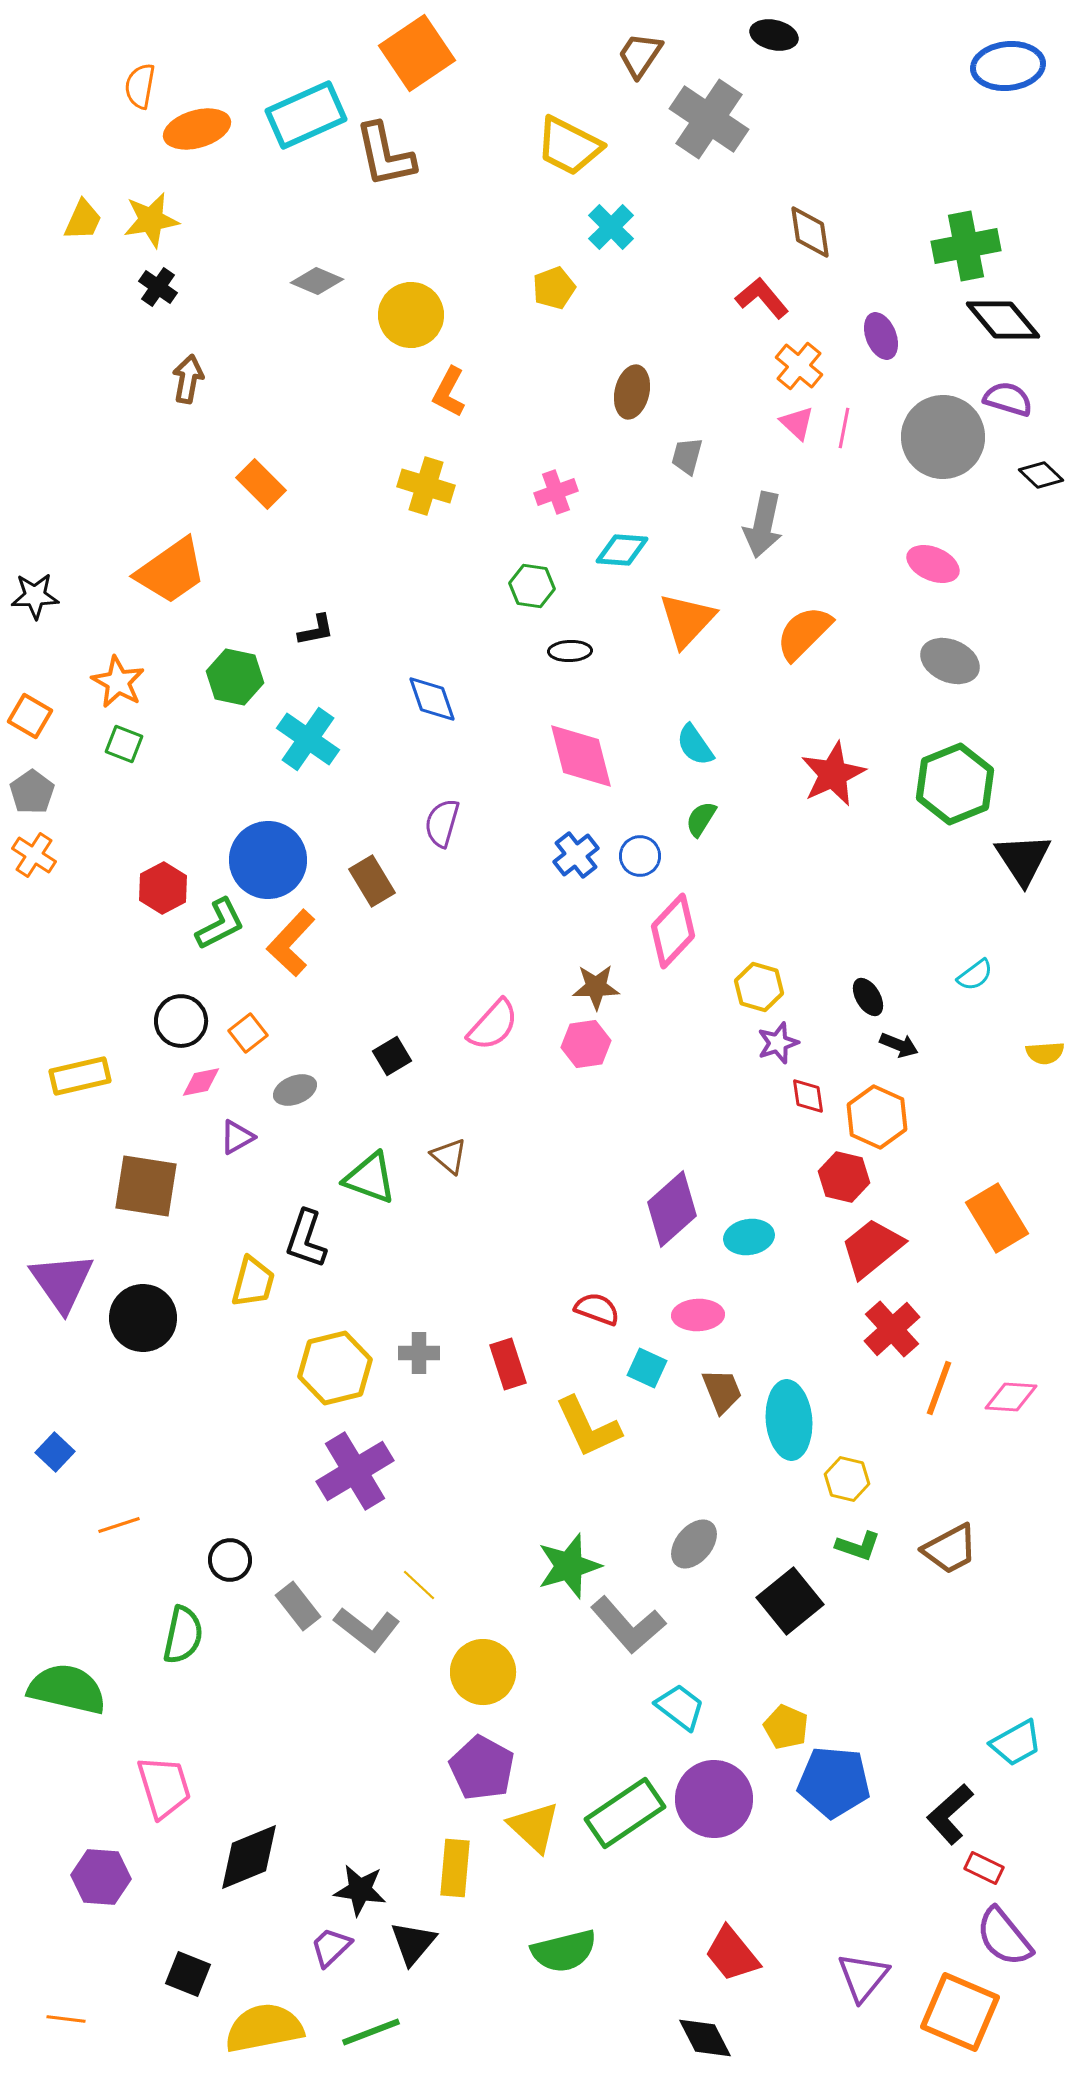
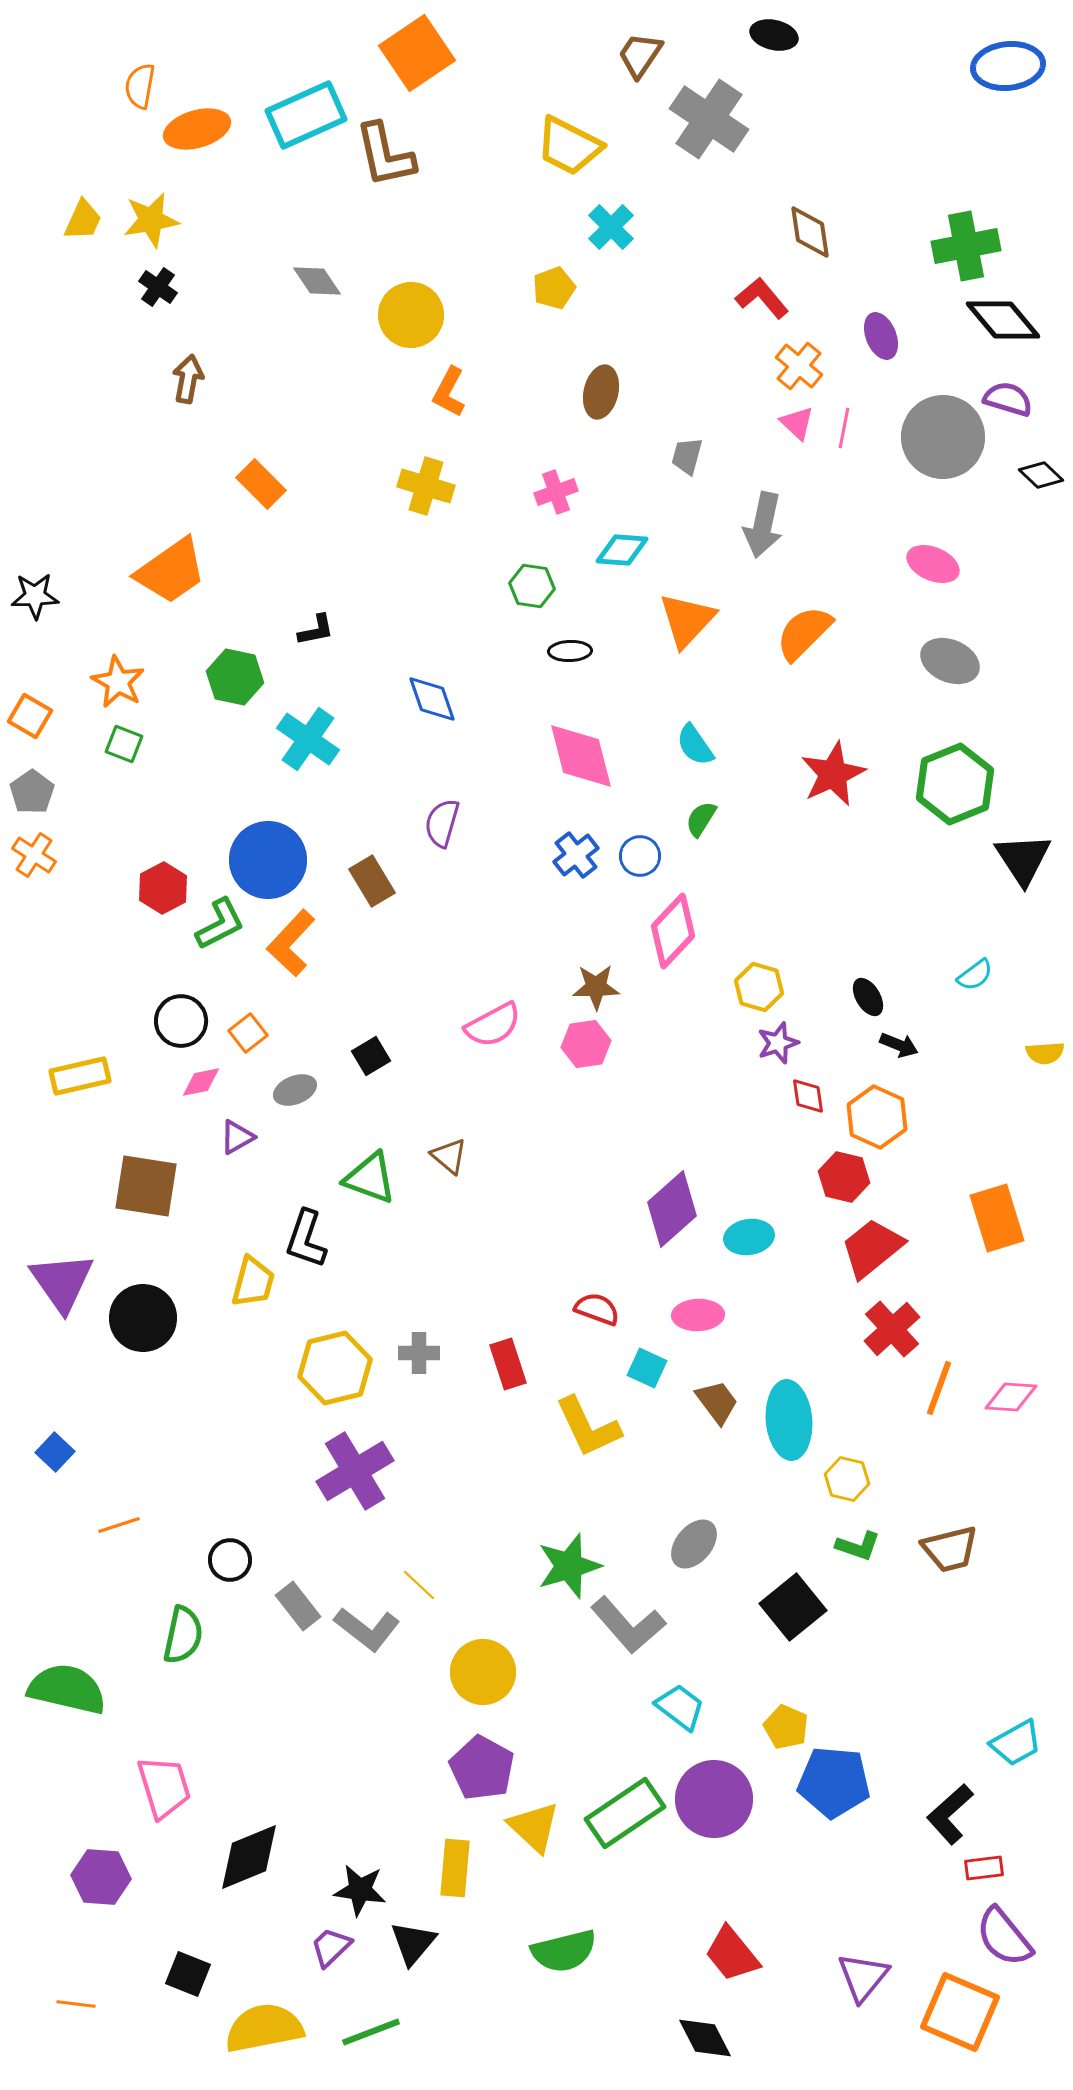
gray diamond at (317, 281): rotated 33 degrees clockwise
brown ellipse at (632, 392): moved 31 px left
pink semicircle at (493, 1025): rotated 20 degrees clockwise
black square at (392, 1056): moved 21 px left
orange rectangle at (997, 1218): rotated 14 degrees clockwise
brown trapezoid at (722, 1391): moved 5 px left, 11 px down; rotated 15 degrees counterclockwise
brown trapezoid at (950, 1549): rotated 14 degrees clockwise
black square at (790, 1601): moved 3 px right, 6 px down
red rectangle at (984, 1868): rotated 33 degrees counterclockwise
orange line at (66, 2019): moved 10 px right, 15 px up
